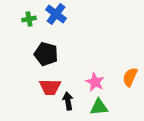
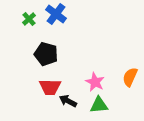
green cross: rotated 32 degrees counterclockwise
black arrow: rotated 54 degrees counterclockwise
green triangle: moved 2 px up
